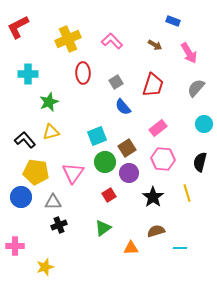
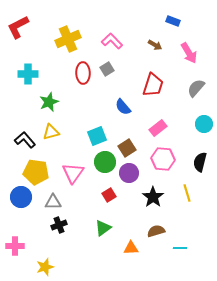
gray square: moved 9 px left, 13 px up
